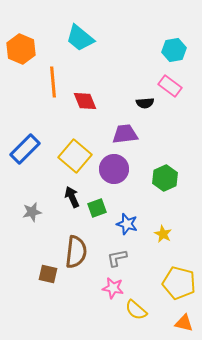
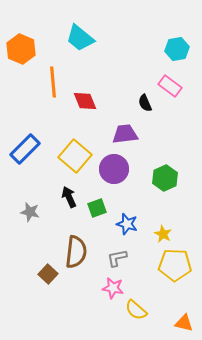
cyan hexagon: moved 3 px right, 1 px up
black semicircle: rotated 72 degrees clockwise
black arrow: moved 3 px left
gray star: moved 2 px left; rotated 24 degrees clockwise
brown square: rotated 30 degrees clockwise
yellow pentagon: moved 4 px left, 18 px up; rotated 12 degrees counterclockwise
